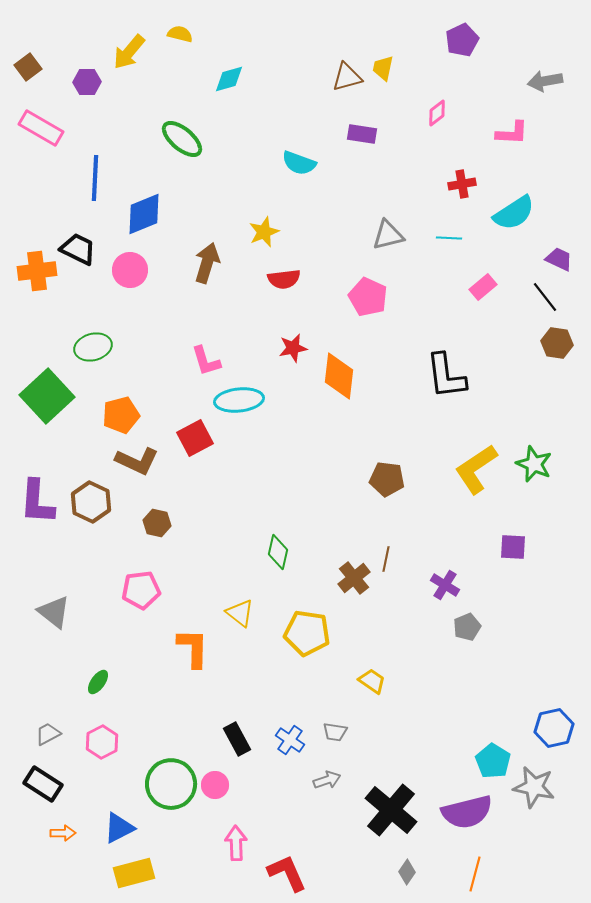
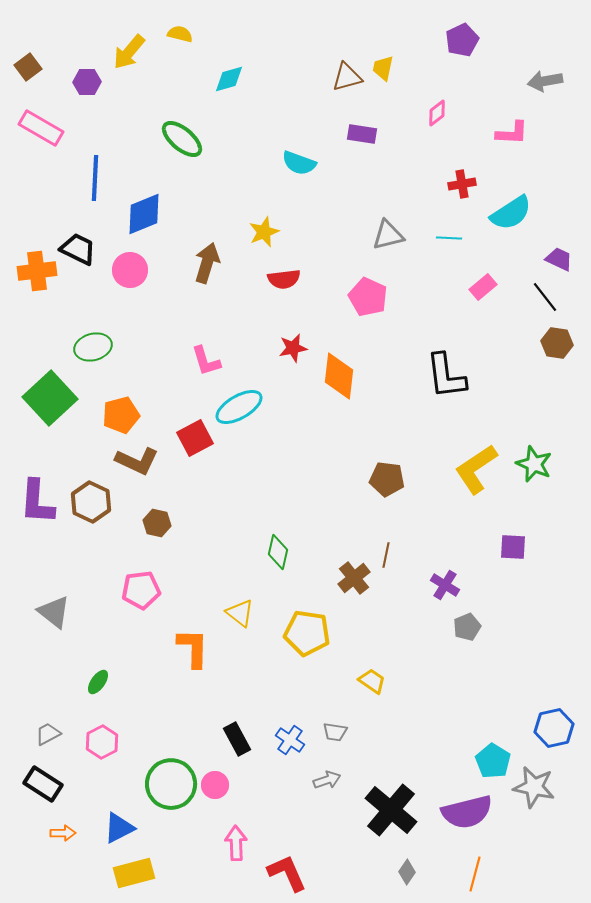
cyan semicircle at (514, 213): moved 3 px left
green square at (47, 396): moved 3 px right, 2 px down
cyan ellipse at (239, 400): moved 7 px down; rotated 24 degrees counterclockwise
brown line at (386, 559): moved 4 px up
